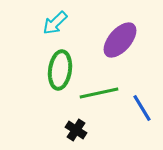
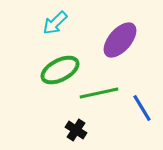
green ellipse: rotated 54 degrees clockwise
